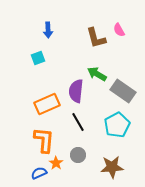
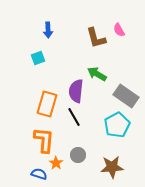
gray rectangle: moved 3 px right, 5 px down
orange rectangle: rotated 50 degrees counterclockwise
black line: moved 4 px left, 5 px up
blue semicircle: moved 1 px down; rotated 42 degrees clockwise
